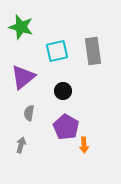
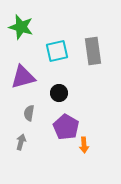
purple triangle: rotated 24 degrees clockwise
black circle: moved 4 px left, 2 px down
gray arrow: moved 3 px up
